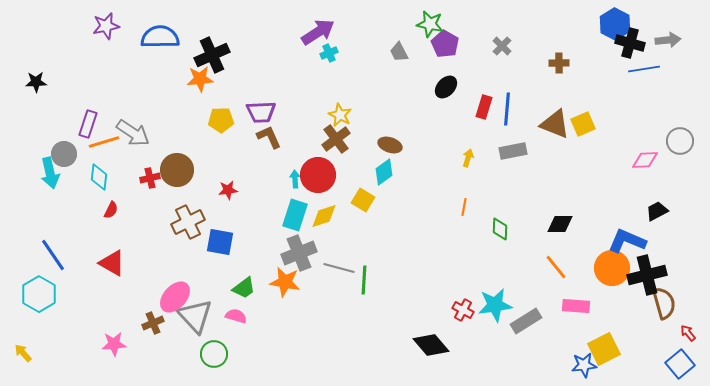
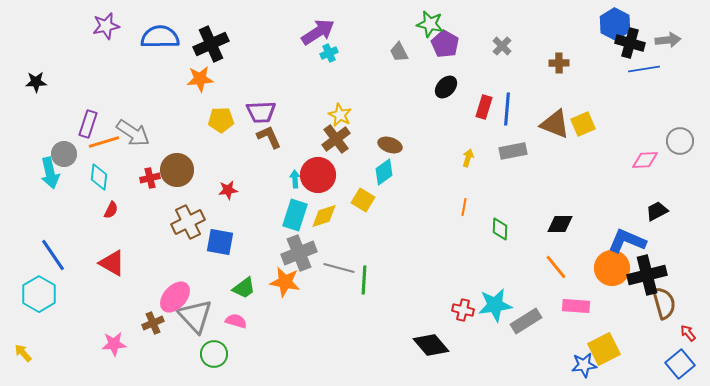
black cross at (212, 55): moved 1 px left, 11 px up
red cross at (463, 310): rotated 15 degrees counterclockwise
pink semicircle at (236, 316): moved 5 px down
